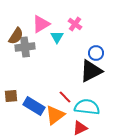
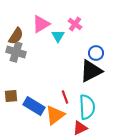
cyan triangle: moved 1 px right, 1 px up
gray cross: moved 9 px left, 5 px down; rotated 24 degrees clockwise
red line: rotated 24 degrees clockwise
cyan semicircle: rotated 80 degrees clockwise
